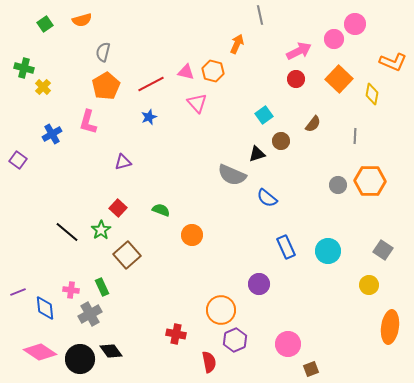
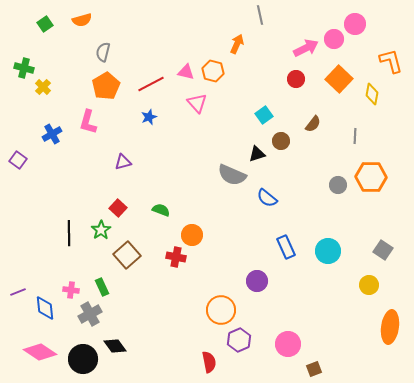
pink arrow at (299, 51): moved 7 px right, 3 px up
orange L-shape at (393, 62): moved 2 px left, 1 px up; rotated 128 degrees counterclockwise
orange hexagon at (370, 181): moved 1 px right, 4 px up
black line at (67, 232): moved 2 px right, 1 px down; rotated 50 degrees clockwise
purple circle at (259, 284): moved 2 px left, 3 px up
red cross at (176, 334): moved 77 px up
purple hexagon at (235, 340): moved 4 px right
black diamond at (111, 351): moved 4 px right, 5 px up
black circle at (80, 359): moved 3 px right
brown square at (311, 369): moved 3 px right
